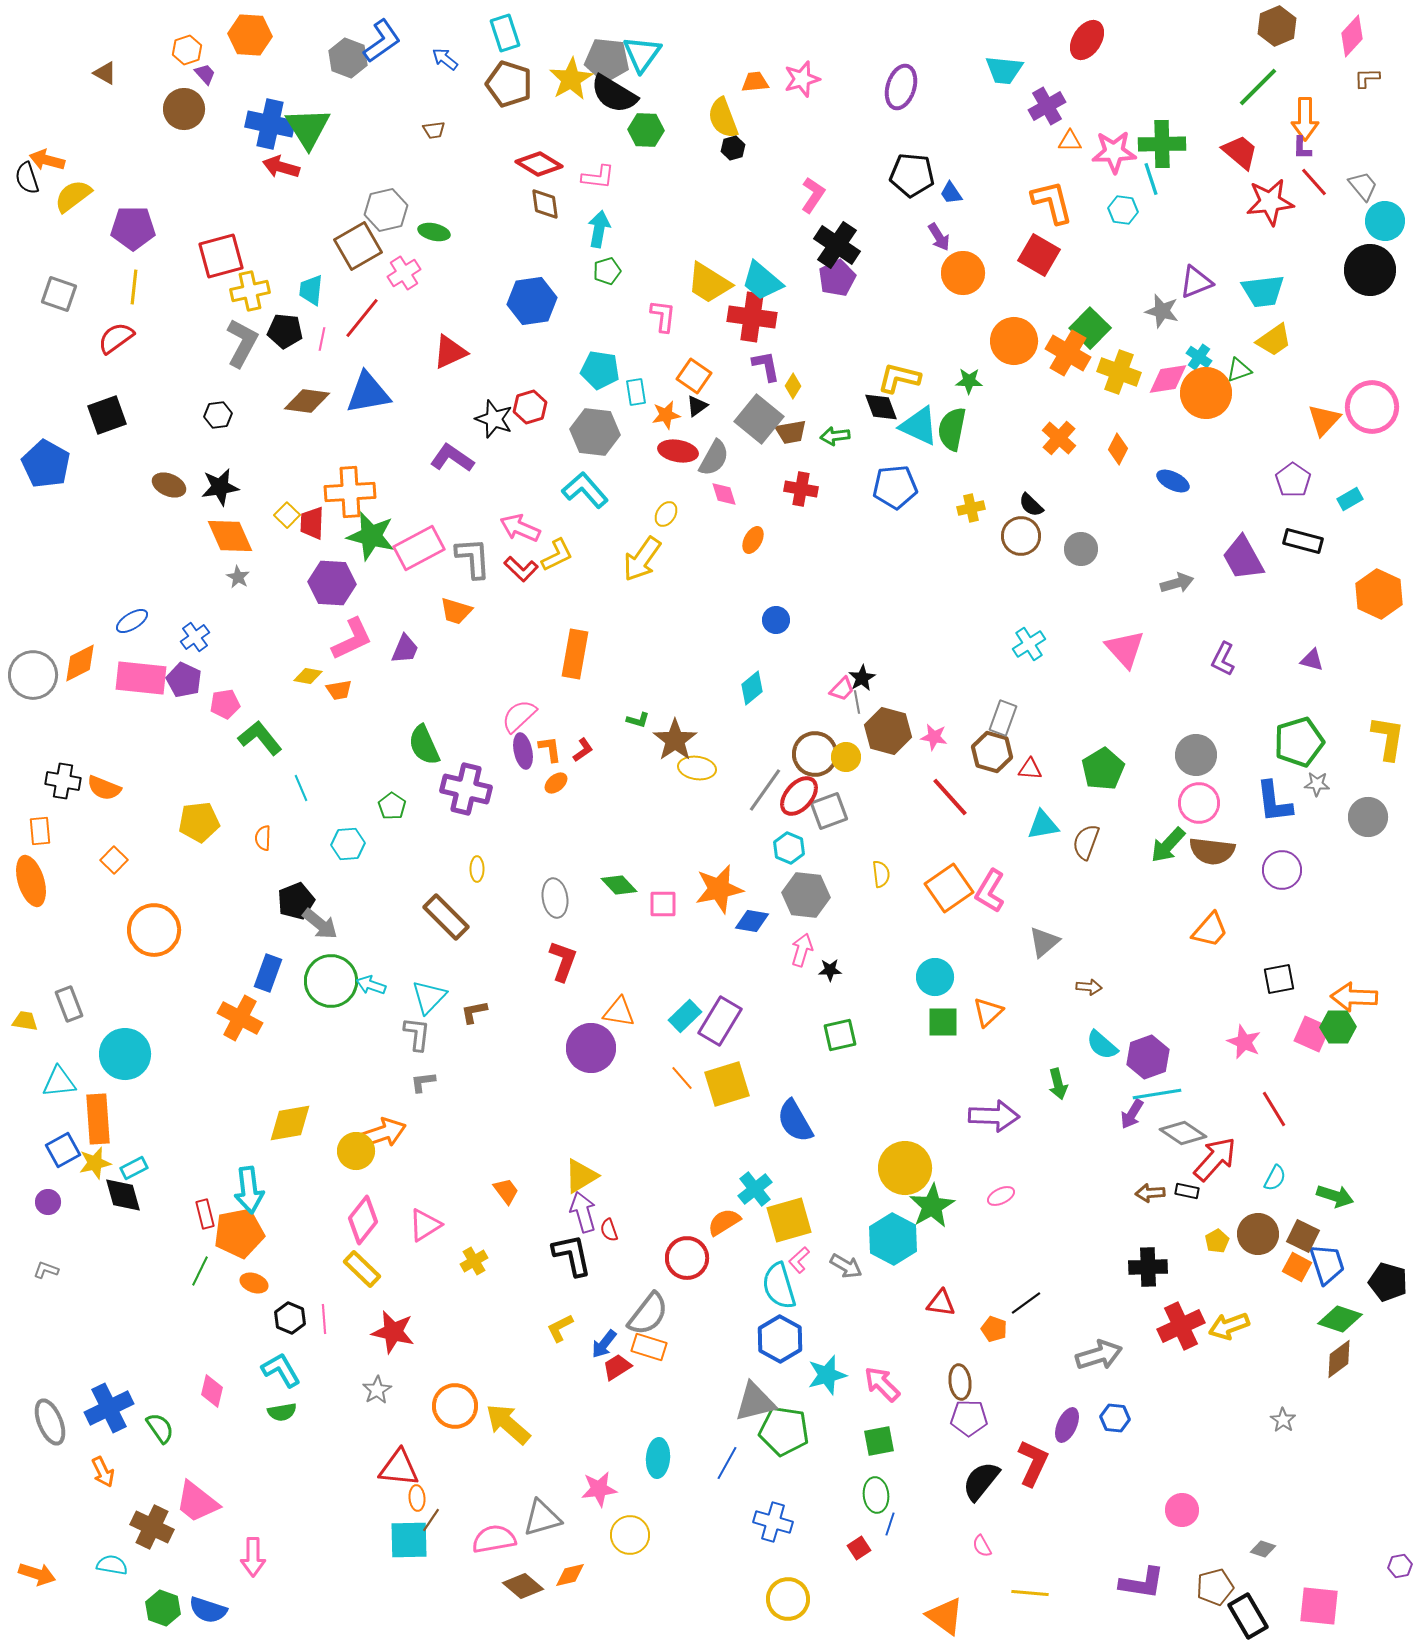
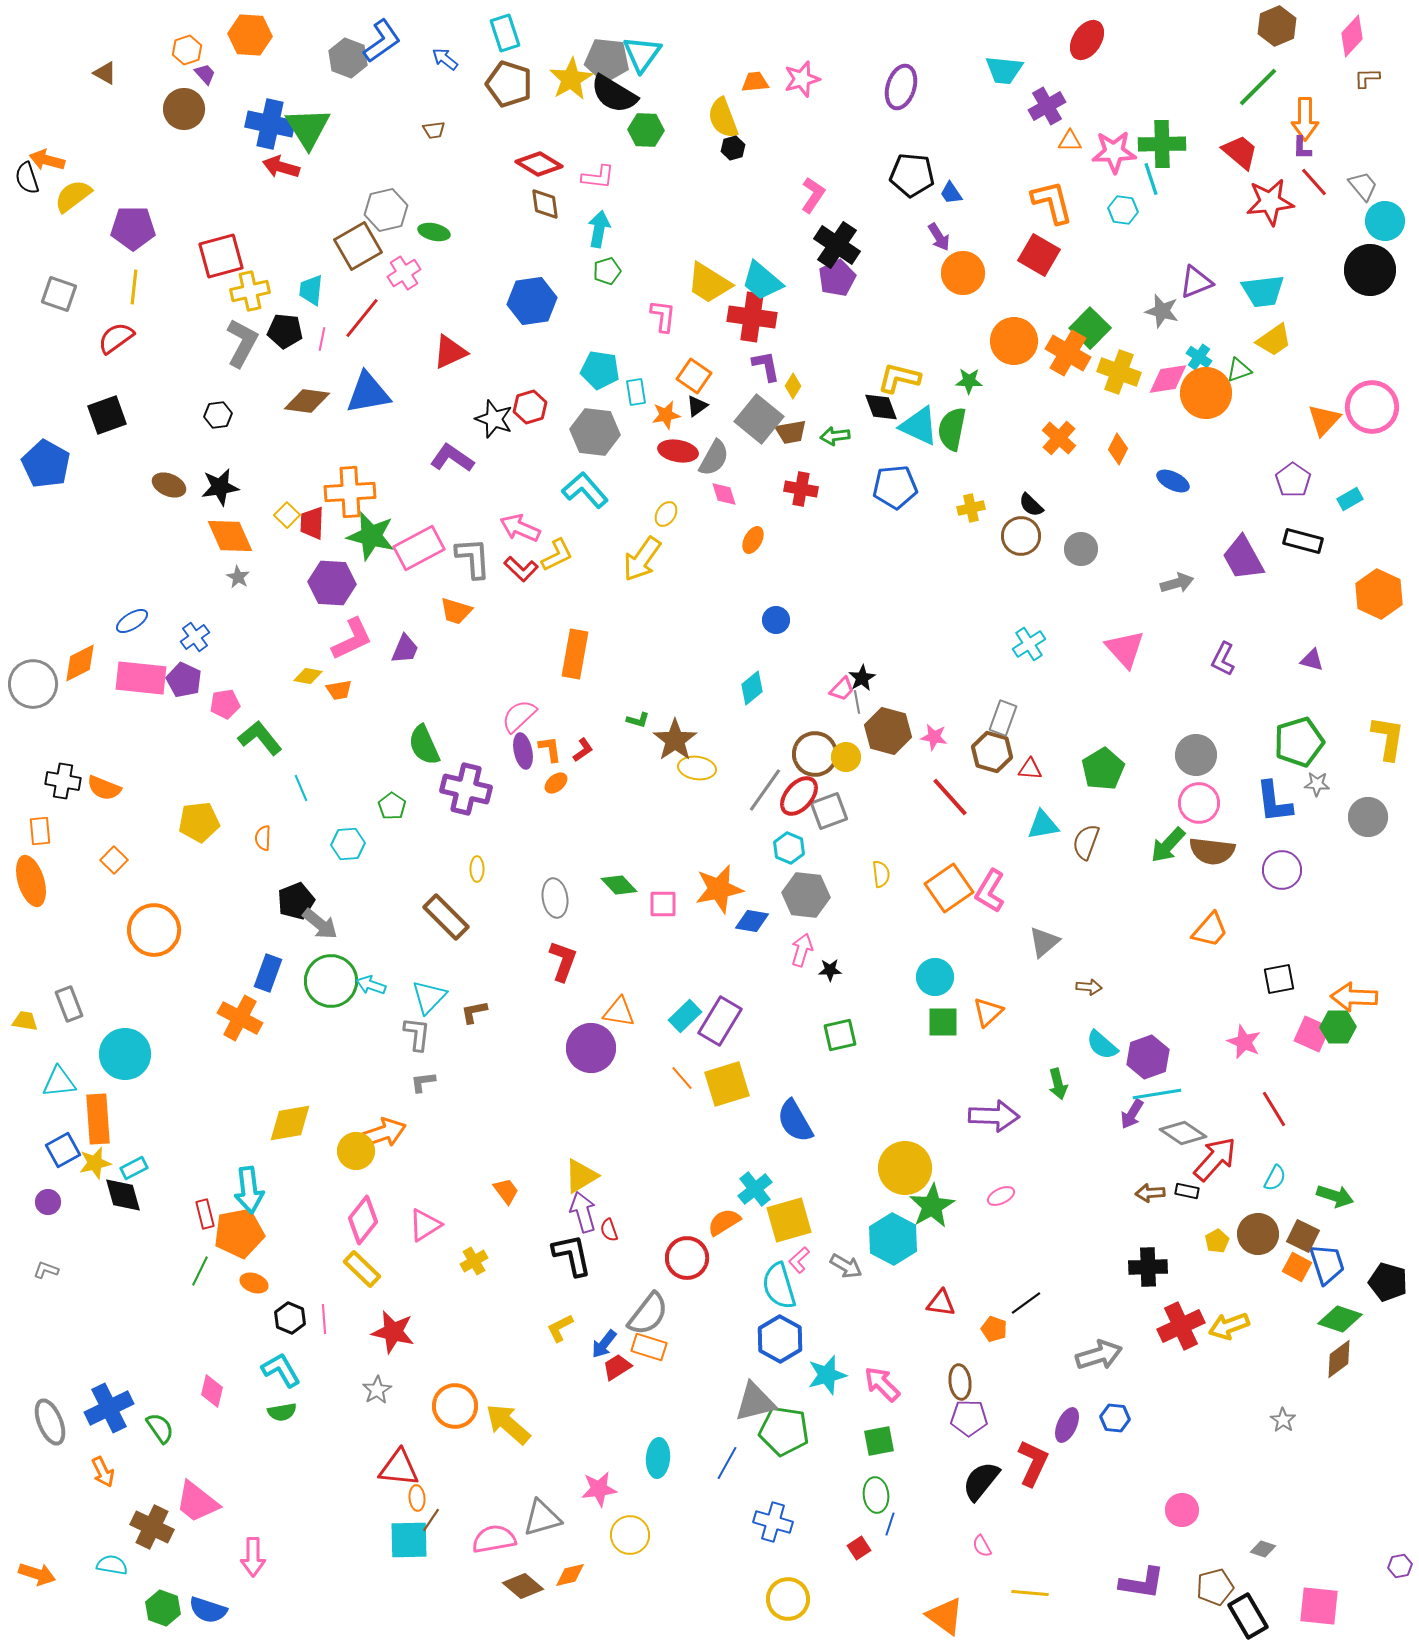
gray circle at (33, 675): moved 9 px down
